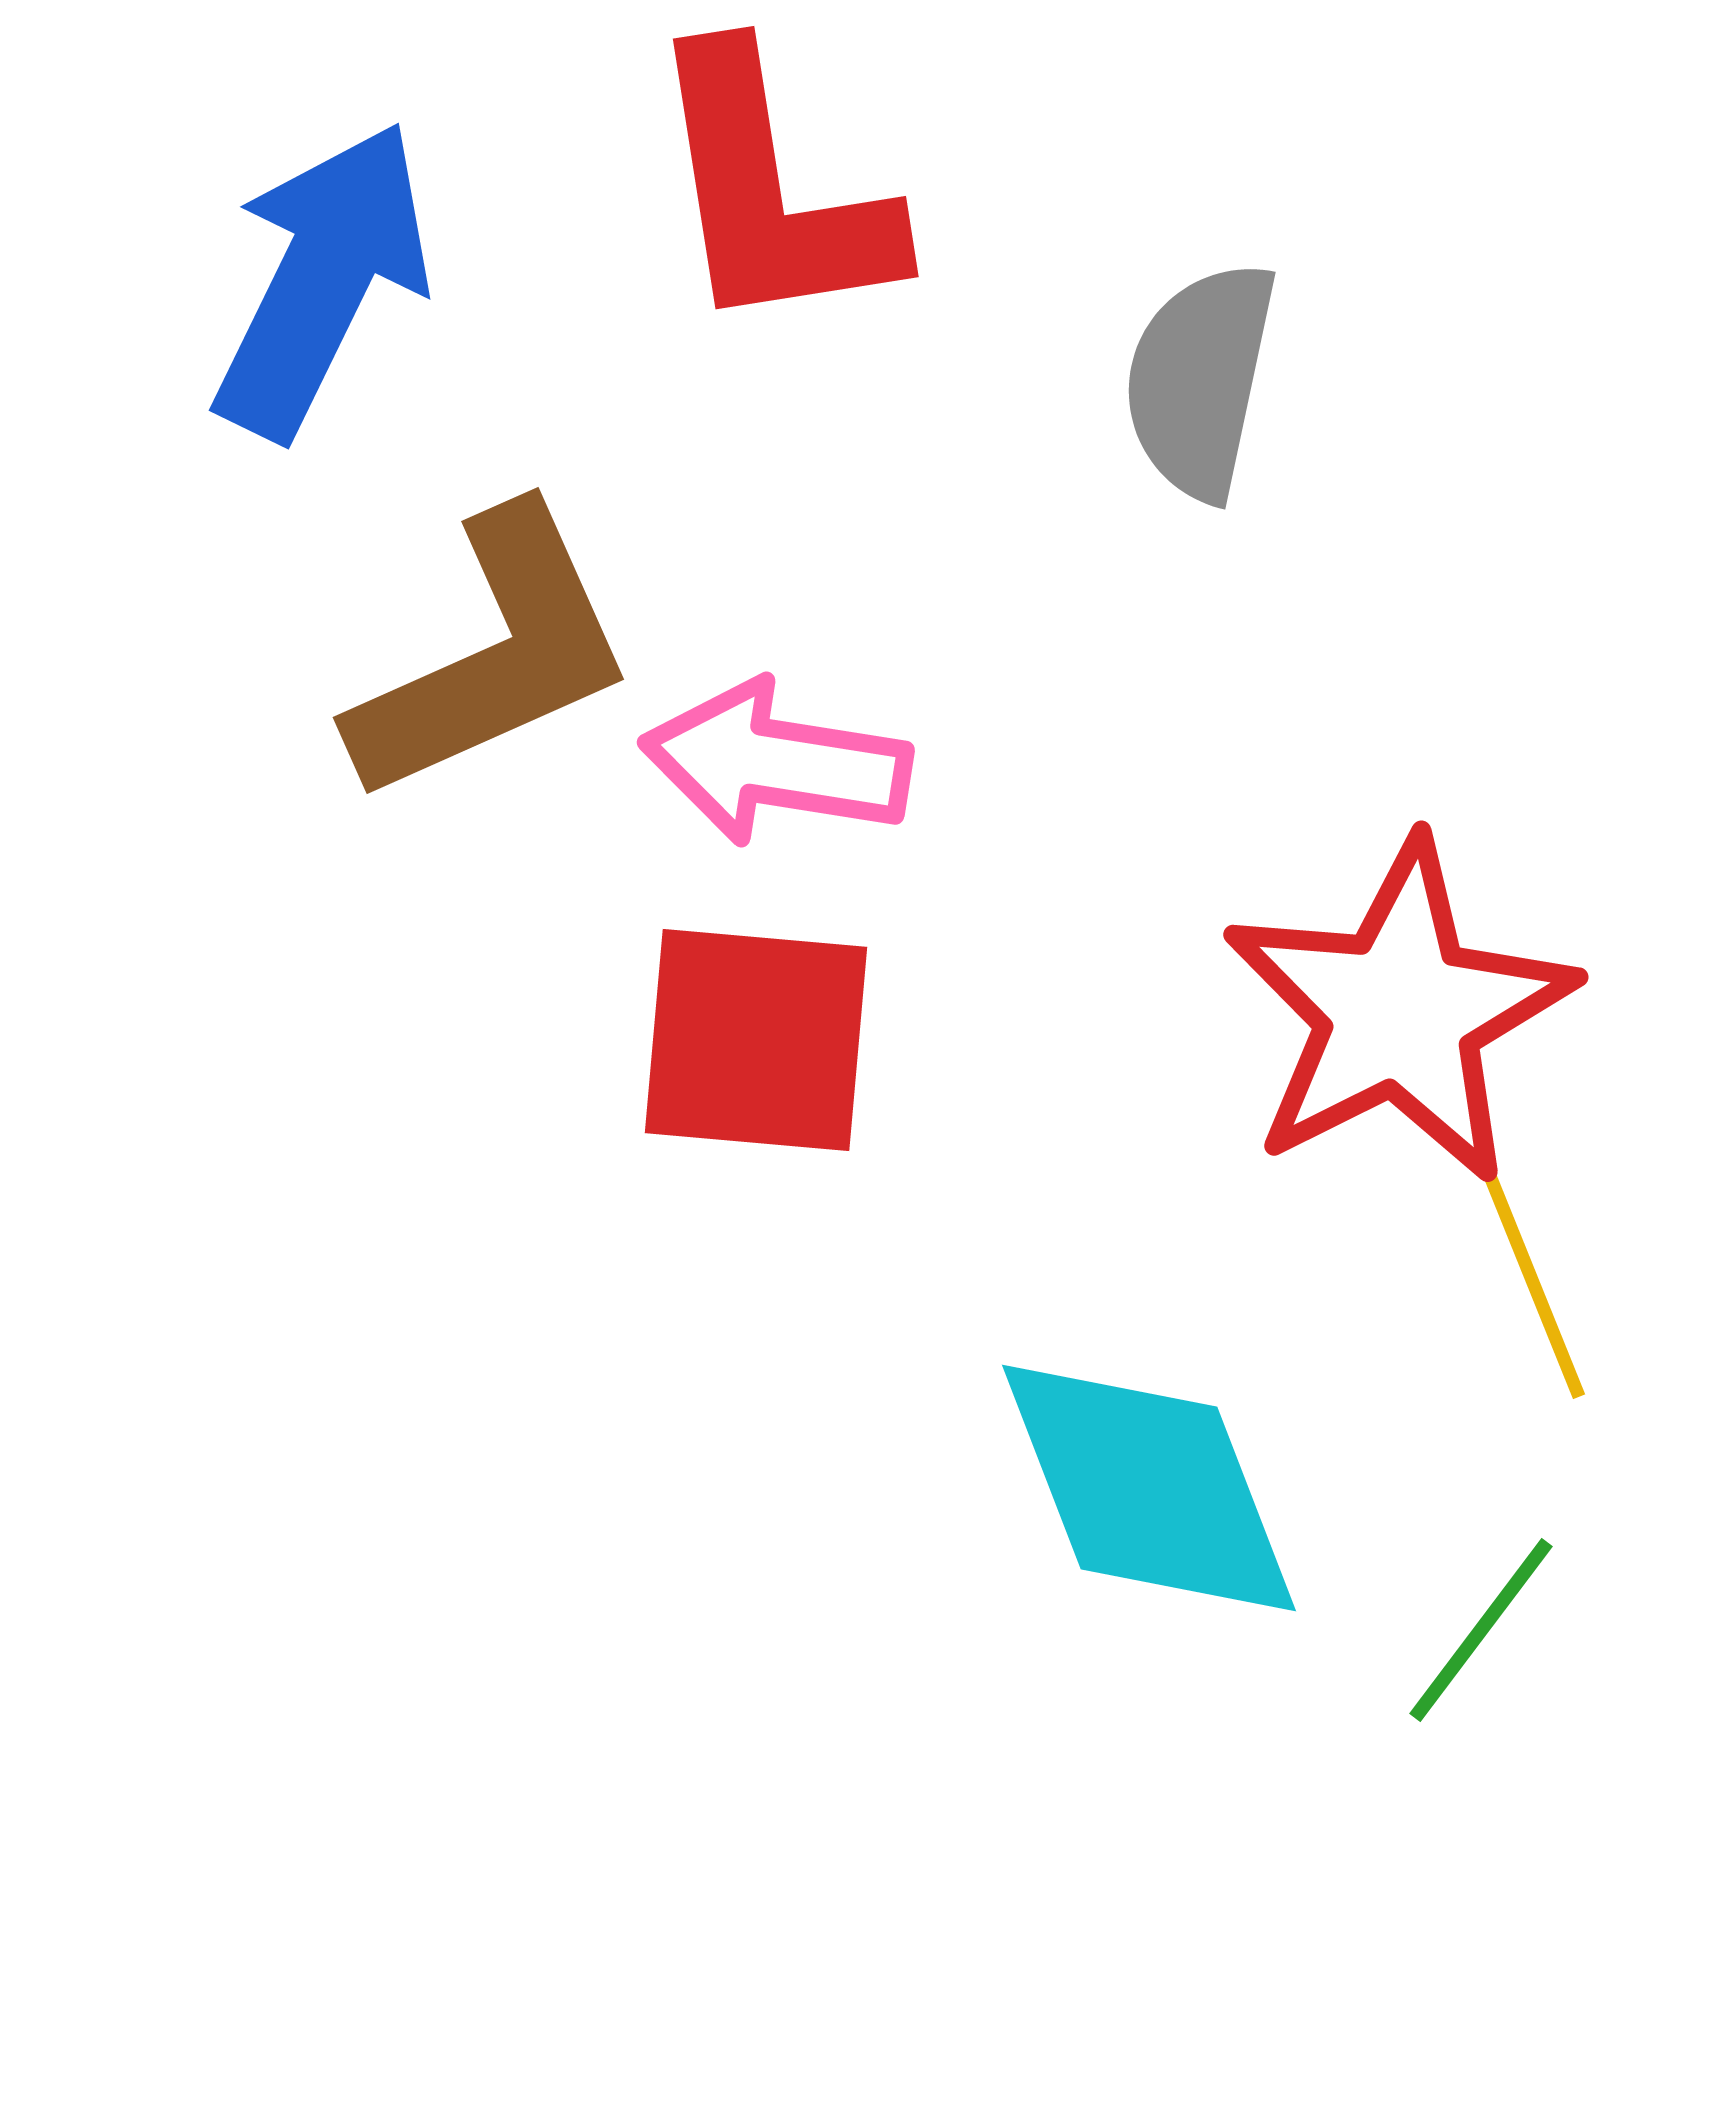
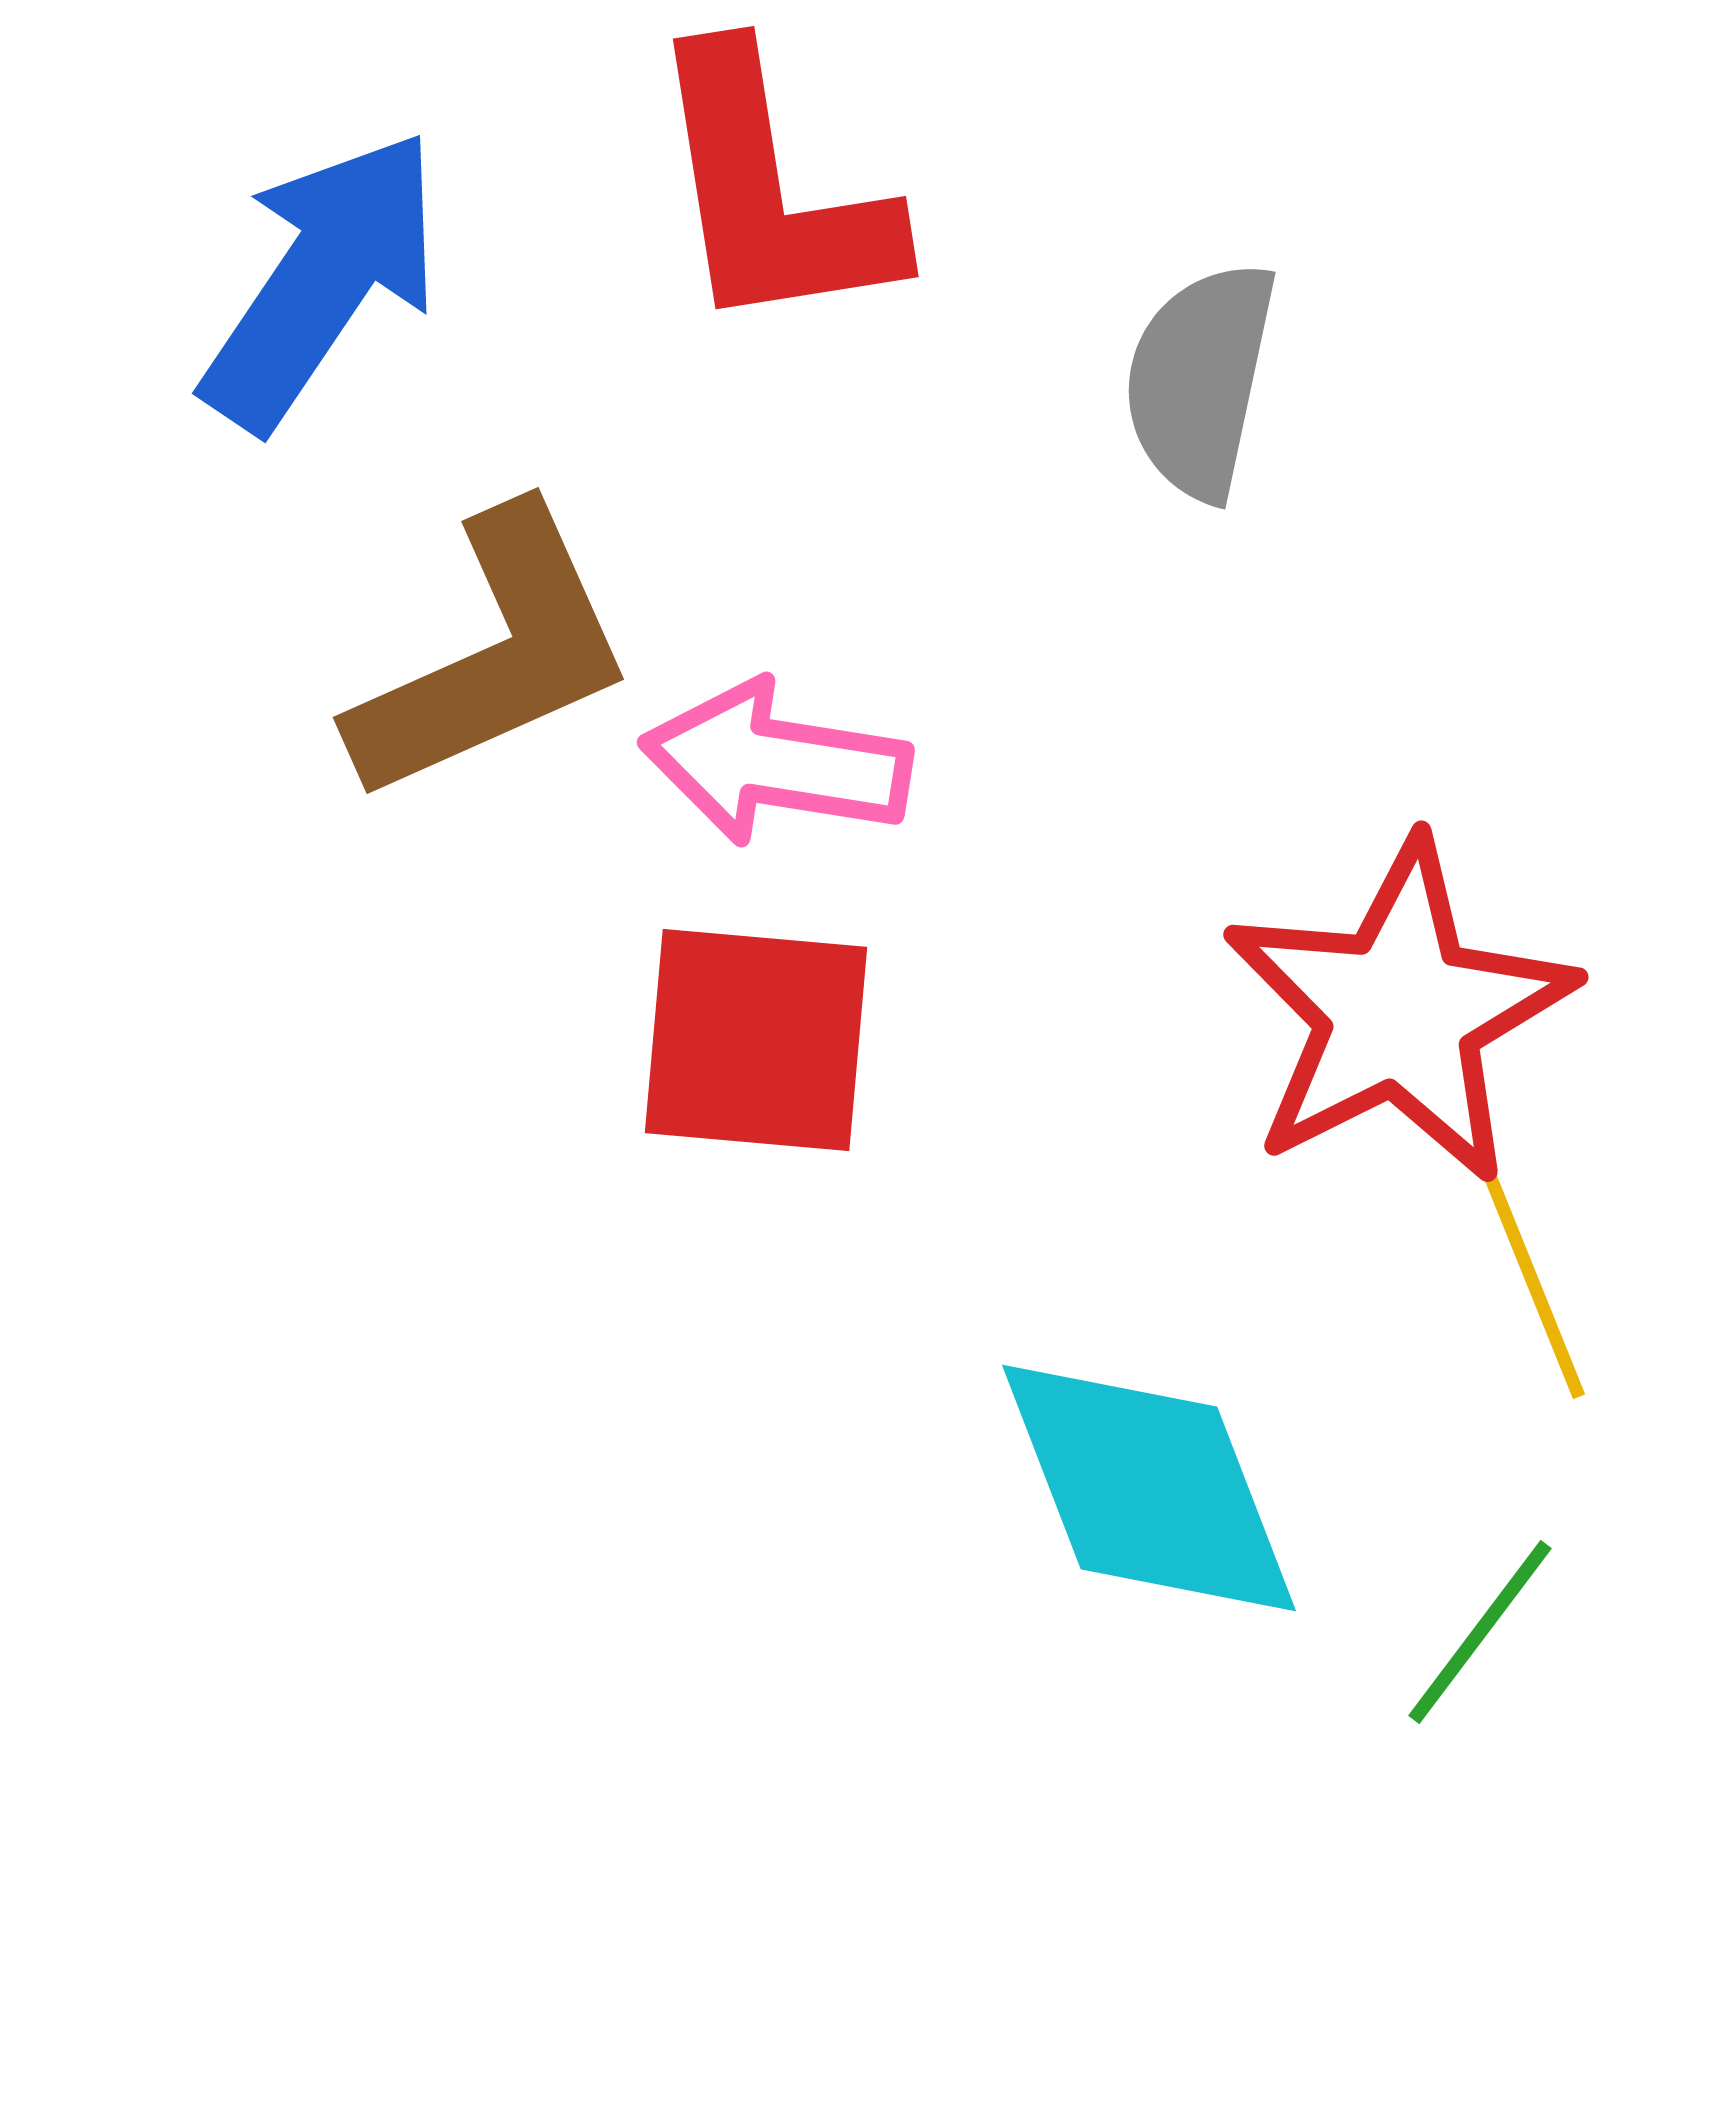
blue arrow: rotated 8 degrees clockwise
green line: moved 1 px left, 2 px down
